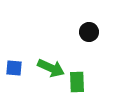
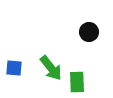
green arrow: rotated 28 degrees clockwise
